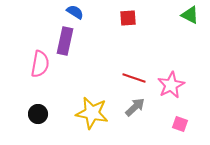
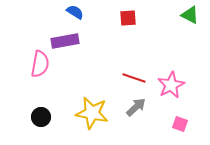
purple rectangle: rotated 68 degrees clockwise
gray arrow: moved 1 px right
black circle: moved 3 px right, 3 px down
